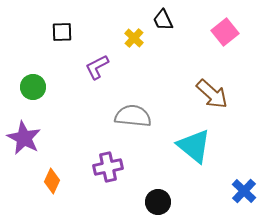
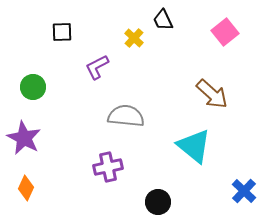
gray semicircle: moved 7 px left
orange diamond: moved 26 px left, 7 px down
